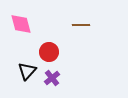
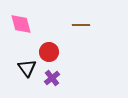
black triangle: moved 3 px up; rotated 18 degrees counterclockwise
